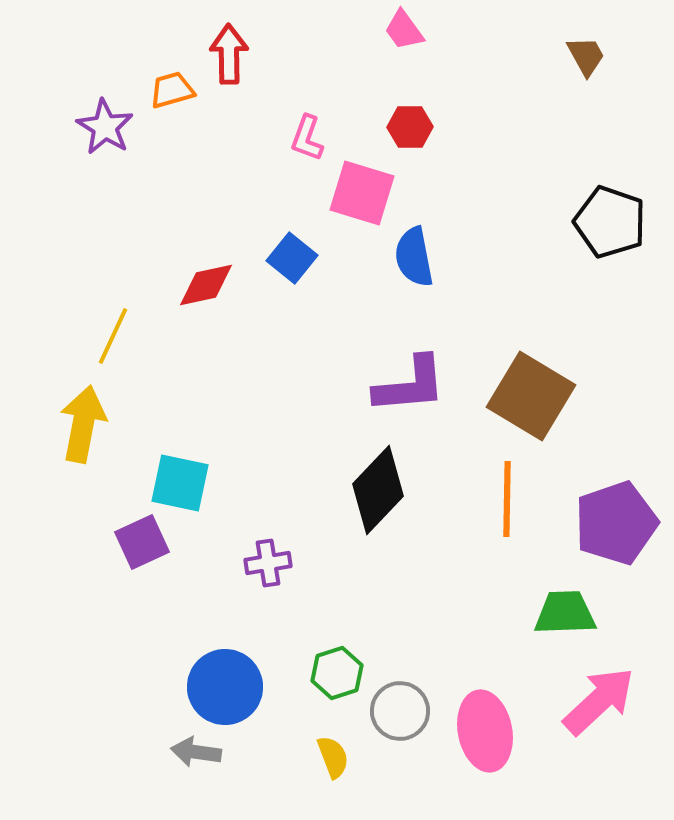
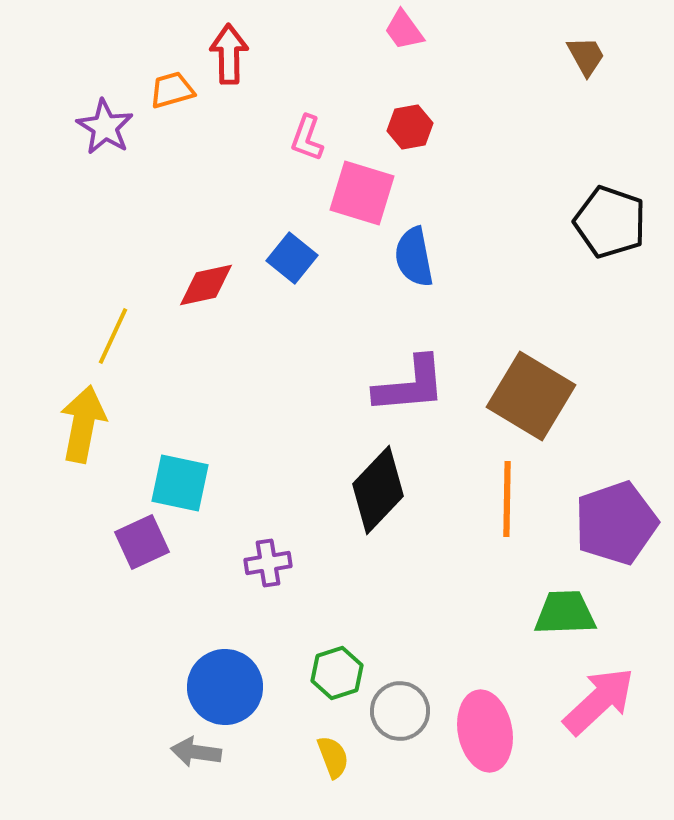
red hexagon: rotated 9 degrees counterclockwise
